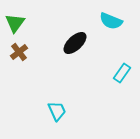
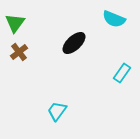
cyan semicircle: moved 3 px right, 2 px up
black ellipse: moved 1 px left
cyan trapezoid: rotated 120 degrees counterclockwise
